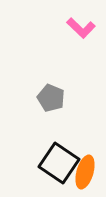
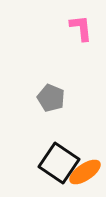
pink L-shape: rotated 140 degrees counterclockwise
orange ellipse: rotated 40 degrees clockwise
